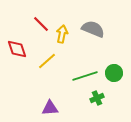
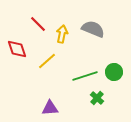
red line: moved 3 px left
green circle: moved 1 px up
green cross: rotated 24 degrees counterclockwise
